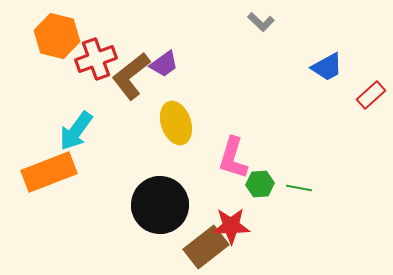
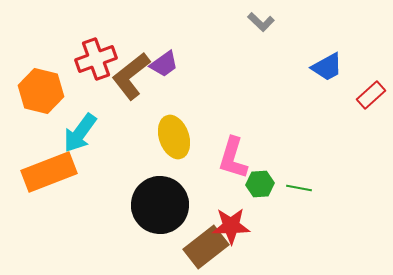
orange hexagon: moved 16 px left, 55 px down
yellow ellipse: moved 2 px left, 14 px down
cyan arrow: moved 4 px right, 2 px down
